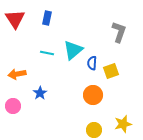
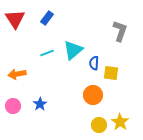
blue rectangle: rotated 24 degrees clockwise
gray L-shape: moved 1 px right, 1 px up
cyan line: rotated 32 degrees counterclockwise
blue semicircle: moved 2 px right
yellow square: moved 2 px down; rotated 28 degrees clockwise
blue star: moved 11 px down
yellow star: moved 3 px left, 2 px up; rotated 24 degrees counterclockwise
yellow circle: moved 5 px right, 5 px up
